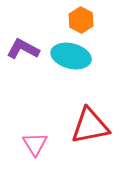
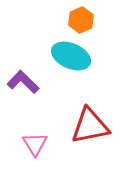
orange hexagon: rotated 10 degrees clockwise
purple L-shape: moved 33 px down; rotated 16 degrees clockwise
cyan ellipse: rotated 9 degrees clockwise
